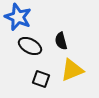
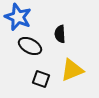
black semicircle: moved 1 px left, 7 px up; rotated 12 degrees clockwise
